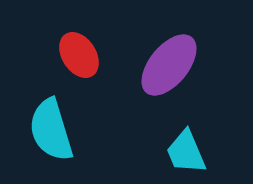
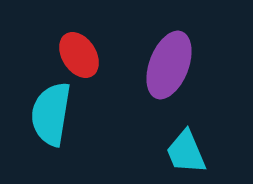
purple ellipse: rotated 18 degrees counterclockwise
cyan semicircle: moved 16 px up; rotated 26 degrees clockwise
